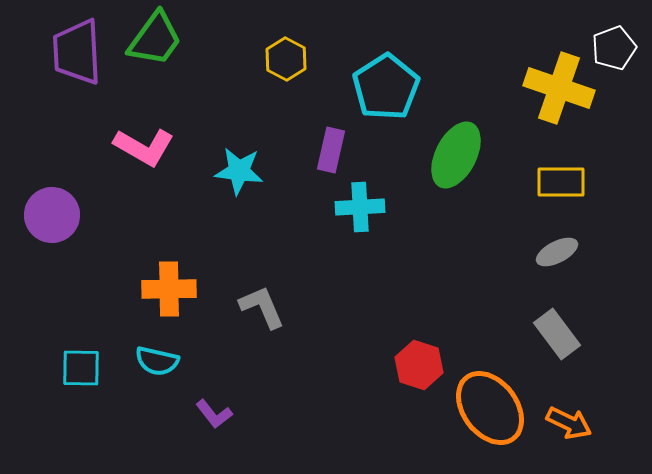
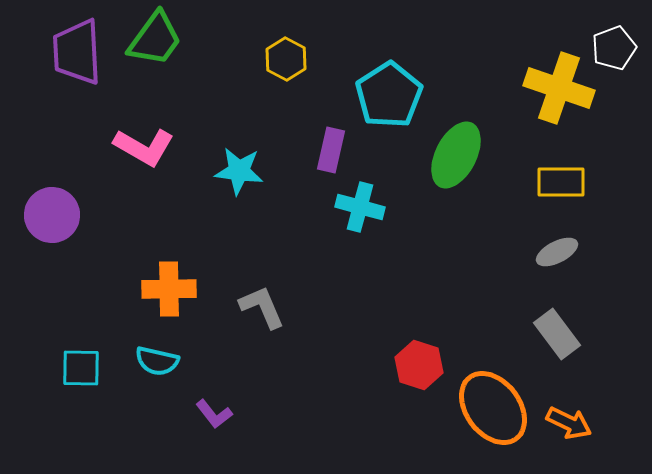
cyan pentagon: moved 3 px right, 8 px down
cyan cross: rotated 18 degrees clockwise
orange ellipse: moved 3 px right
